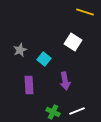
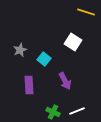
yellow line: moved 1 px right
purple arrow: rotated 18 degrees counterclockwise
